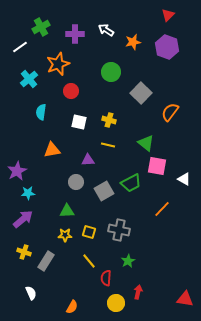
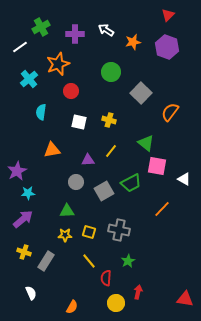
yellow line at (108, 145): moved 3 px right, 6 px down; rotated 64 degrees counterclockwise
